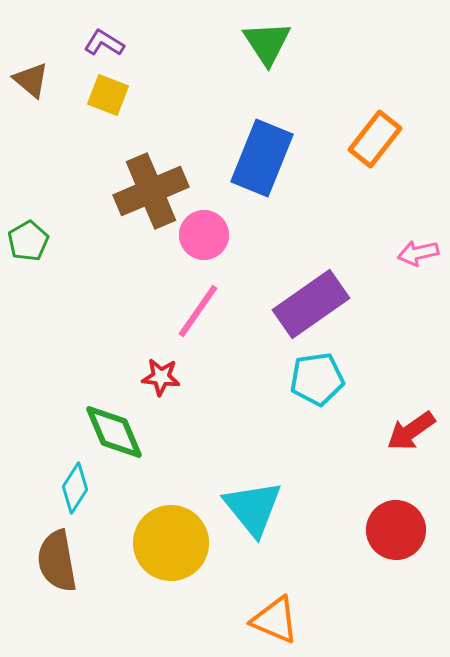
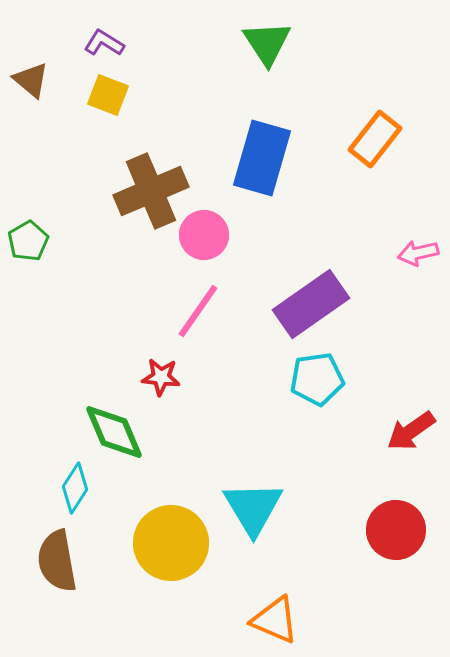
blue rectangle: rotated 6 degrees counterclockwise
cyan triangle: rotated 8 degrees clockwise
